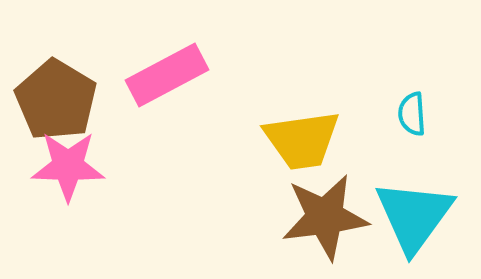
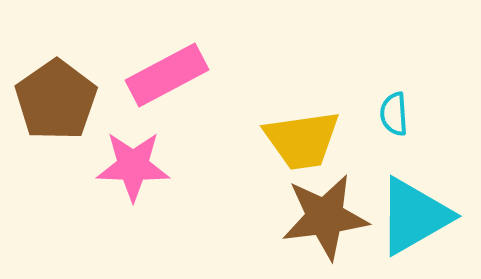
brown pentagon: rotated 6 degrees clockwise
cyan semicircle: moved 18 px left
pink star: moved 65 px right
cyan triangle: rotated 24 degrees clockwise
